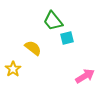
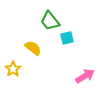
green trapezoid: moved 3 px left
